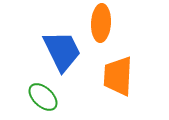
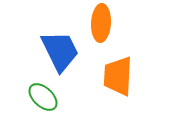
blue trapezoid: moved 2 px left
